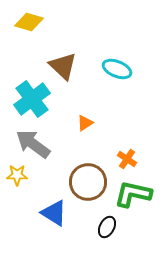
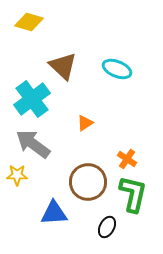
green L-shape: rotated 90 degrees clockwise
blue triangle: rotated 36 degrees counterclockwise
